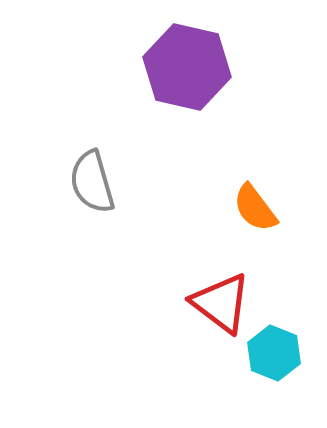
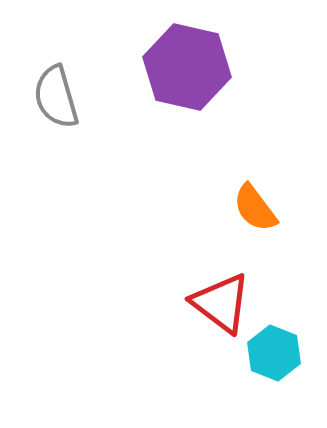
gray semicircle: moved 36 px left, 85 px up
